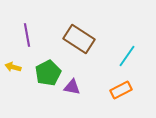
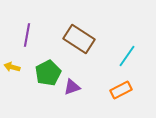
purple line: rotated 20 degrees clockwise
yellow arrow: moved 1 px left
purple triangle: rotated 30 degrees counterclockwise
